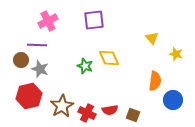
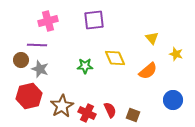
pink cross: rotated 12 degrees clockwise
yellow diamond: moved 6 px right
green star: rotated 21 degrees counterclockwise
orange semicircle: moved 7 px left, 10 px up; rotated 42 degrees clockwise
red semicircle: rotated 105 degrees counterclockwise
